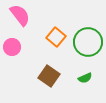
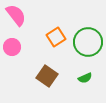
pink semicircle: moved 4 px left
orange square: rotated 18 degrees clockwise
brown square: moved 2 px left
